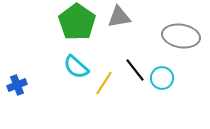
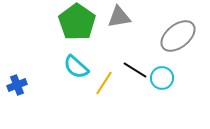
gray ellipse: moved 3 px left; rotated 48 degrees counterclockwise
black line: rotated 20 degrees counterclockwise
